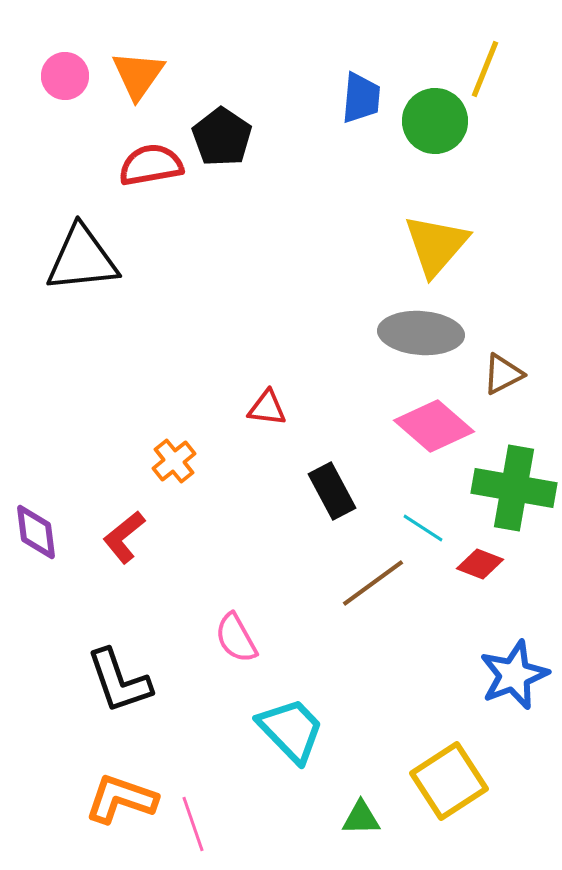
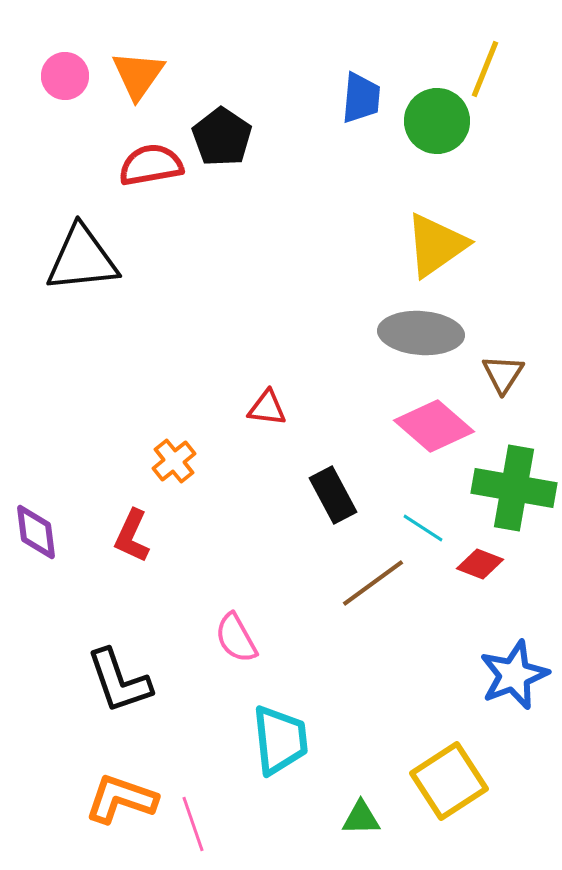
green circle: moved 2 px right
yellow triangle: rotated 14 degrees clockwise
brown triangle: rotated 30 degrees counterclockwise
black rectangle: moved 1 px right, 4 px down
red L-shape: moved 8 px right, 1 px up; rotated 26 degrees counterclockwise
cyan trapezoid: moved 11 px left, 10 px down; rotated 38 degrees clockwise
